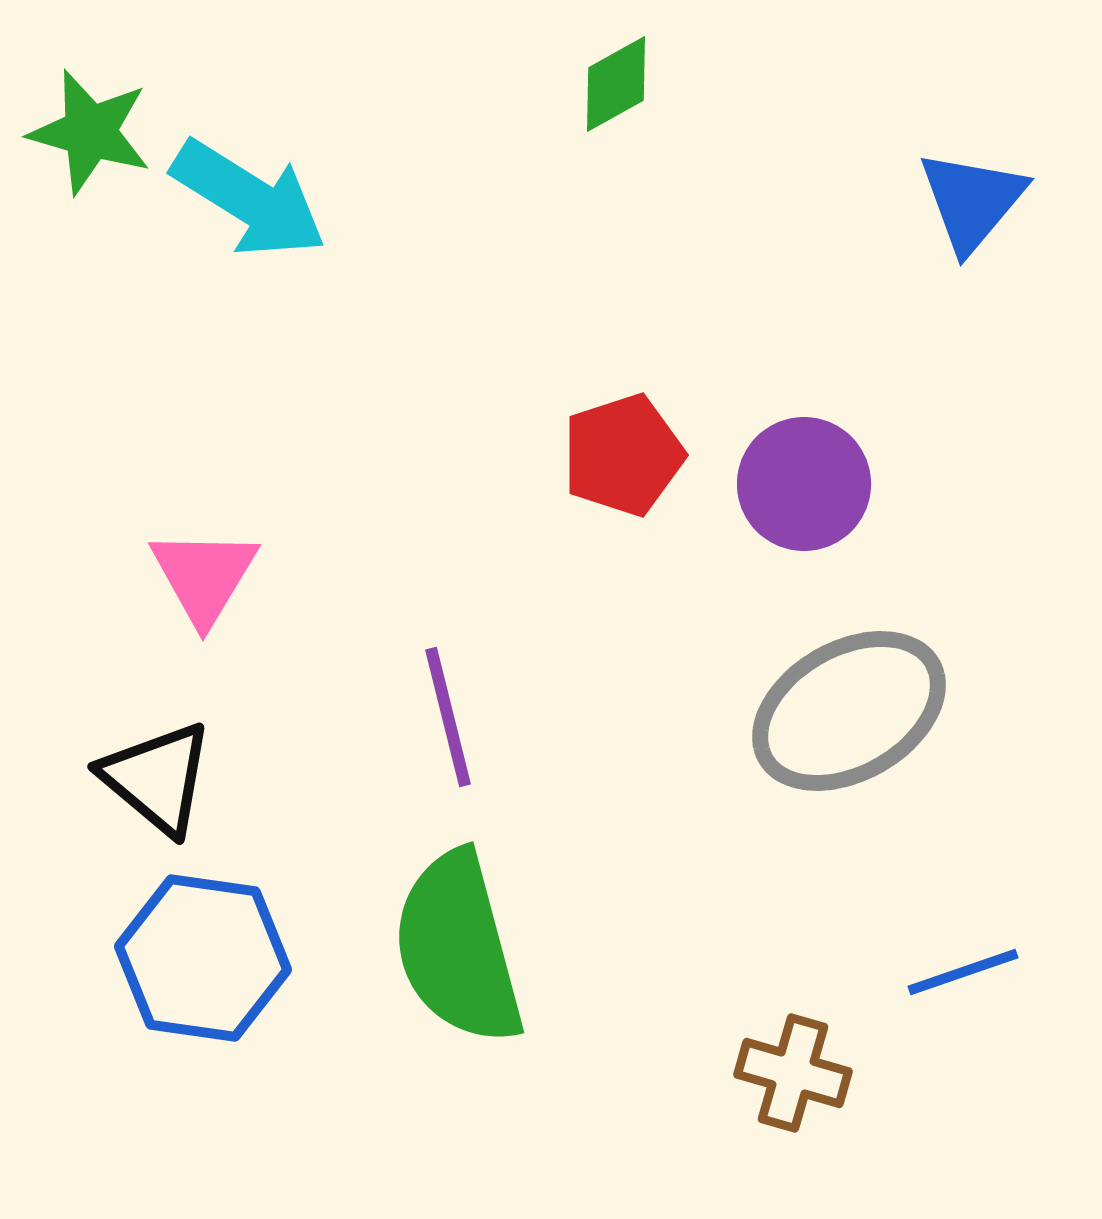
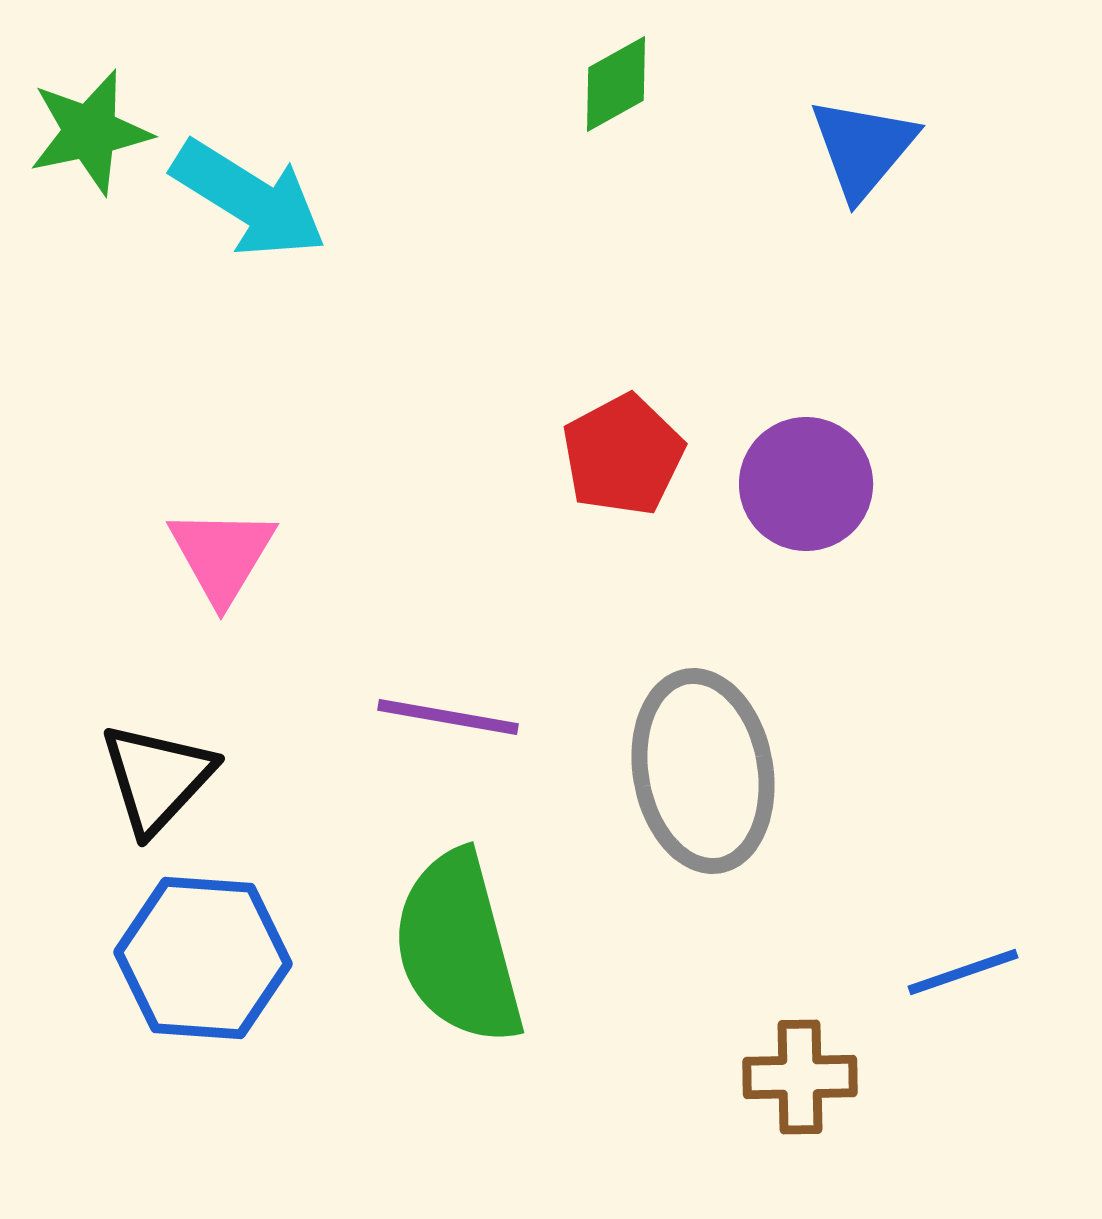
green star: rotated 28 degrees counterclockwise
blue triangle: moved 109 px left, 53 px up
red pentagon: rotated 10 degrees counterclockwise
purple circle: moved 2 px right
pink triangle: moved 18 px right, 21 px up
gray ellipse: moved 146 px left, 60 px down; rotated 70 degrees counterclockwise
purple line: rotated 66 degrees counterclockwise
black triangle: rotated 33 degrees clockwise
blue hexagon: rotated 4 degrees counterclockwise
brown cross: moved 7 px right, 4 px down; rotated 17 degrees counterclockwise
